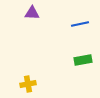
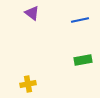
purple triangle: rotated 35 degrees clockwise
blue line: moved 4 px up
